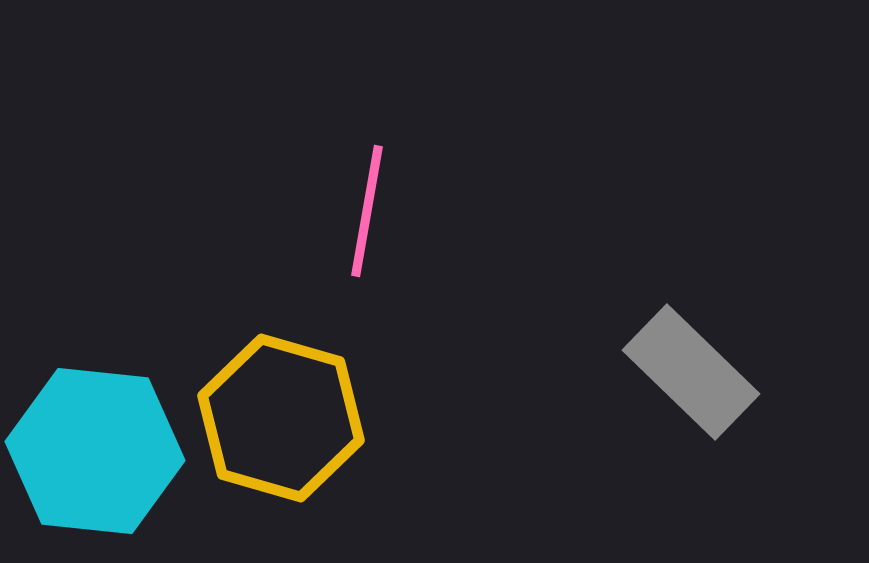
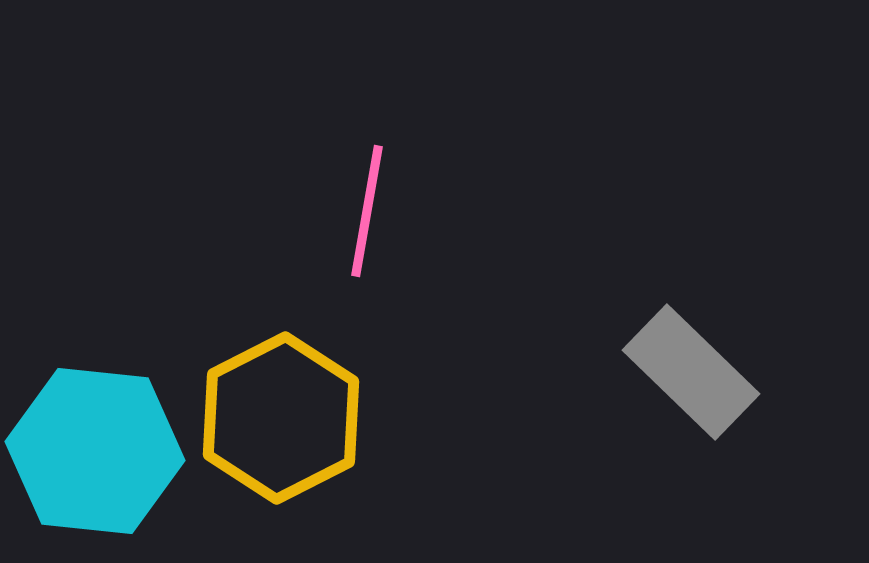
yellow hexagon: rotated 17 degrees clockwise
